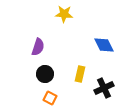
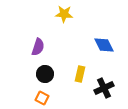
orange square: moved 8 px left
